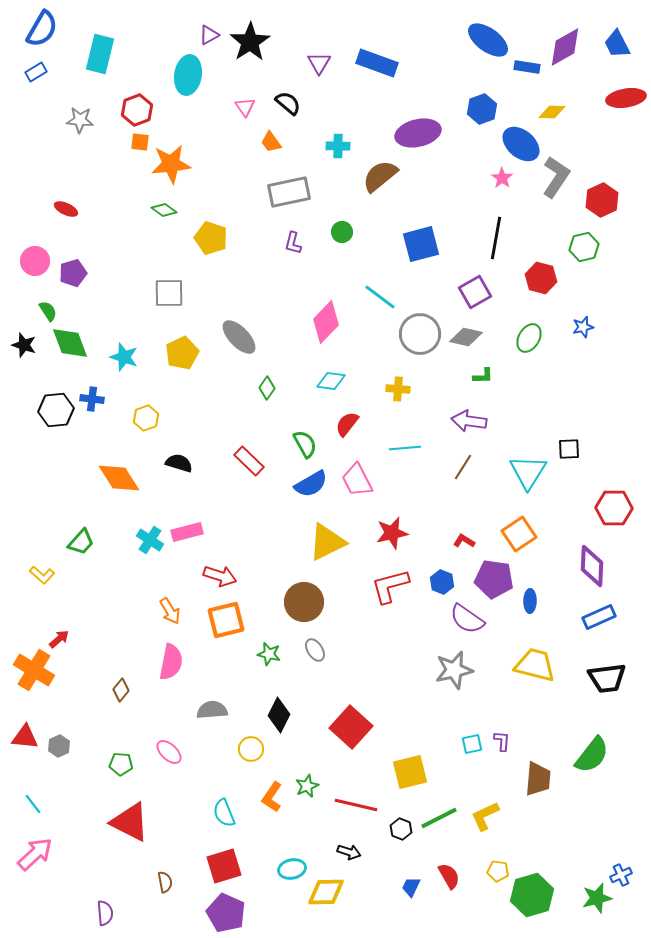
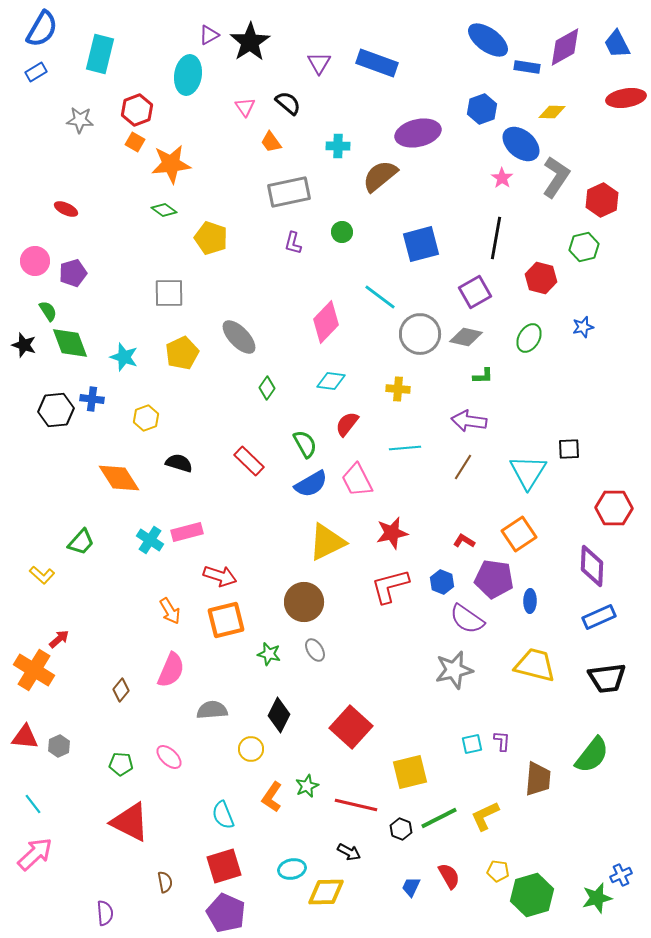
orange square at (140, 142): moved 5 px left; rotated 24 degrees clockwise
pink semicircle at (171, 662): moved 8 px down; rotated 12 degrees clockwise
pink ellipse at (169, 752): moved 5 px down
cyan semicircle at (224, 813): moved 1 px left, 2 px down
black arrow at (349, 852): rotated 10 degrees clockwise
